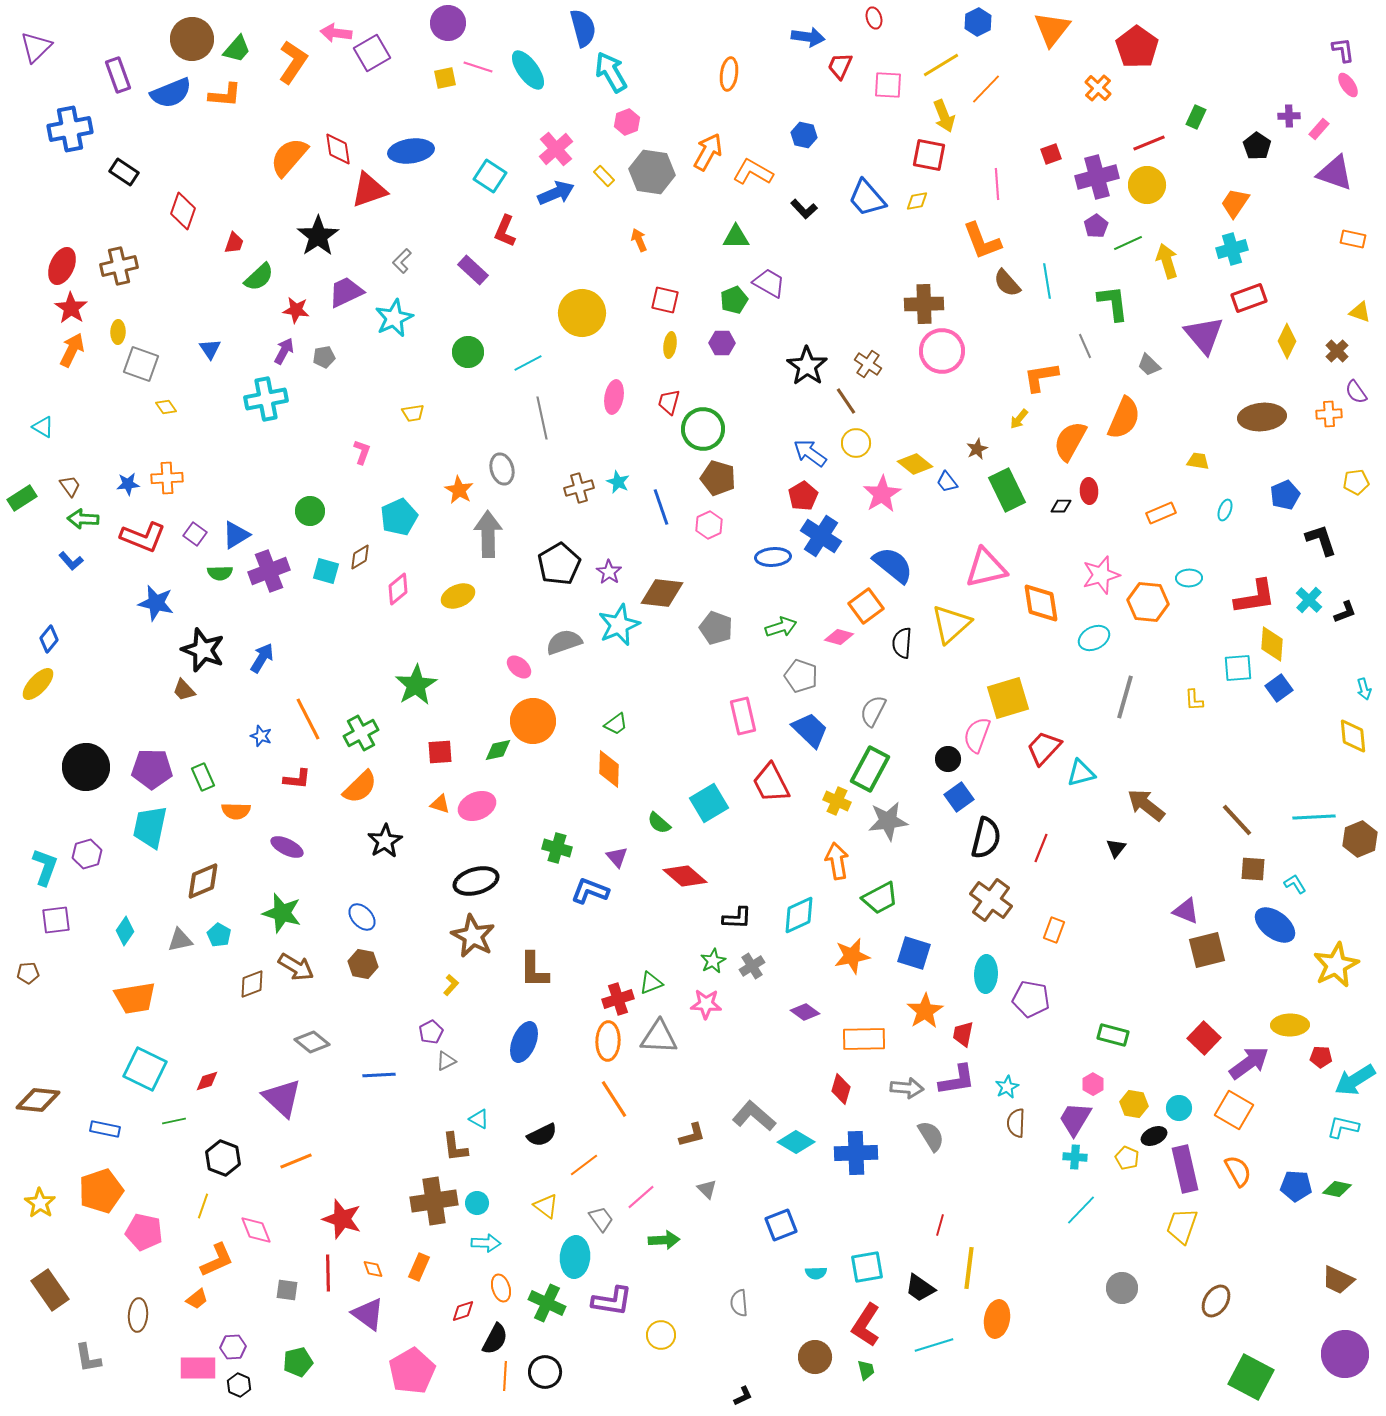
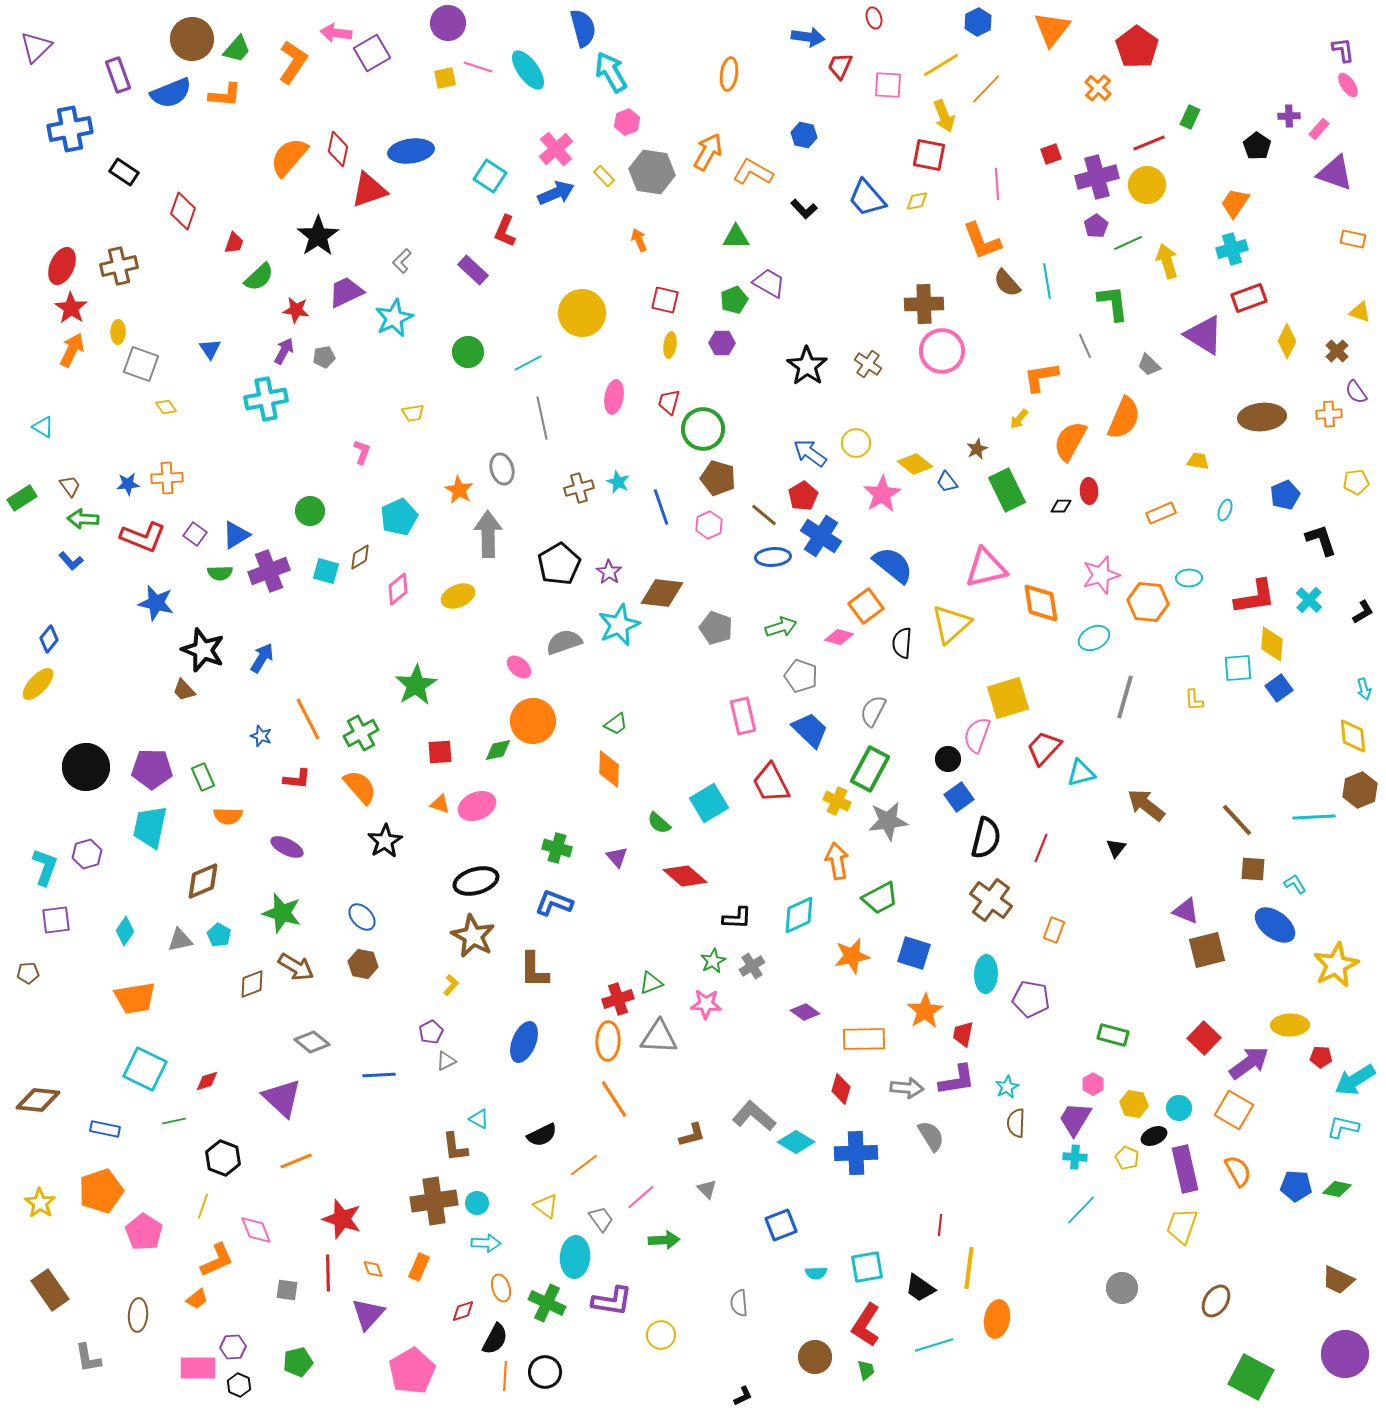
green rectangle at (1196, 117): moved 6 px left
red diamond at (338, 149): rotated 20 degrees clockwise
purple triangle at (1204, 335): rotated 18 degrees counterclockwise
brown line at (846, 401): moved 82 px left, 114 px down; rotated 16 degrees counterclockwise
black L-shape at (1345, 612): moved 18 px right; rotated 10 degrees counterclockwise
orange semicircle at (360, 787): rotated 87 degrees counterclockwise
orange semicircle at (236, 811): moved 8 px left, 5 px down
brown hexagon at (1360, 839): moved 49 px up
blue L-shape at (590, 891): moved 36 px left, 12 px down
red line at (940, 1225): rotated 10 degrees counterclockwise
pink pentagon at (144, 1232): rotated 21 degrees clockwise
purple triangle at (368, 1314): rotated 36 degrees clockwise
